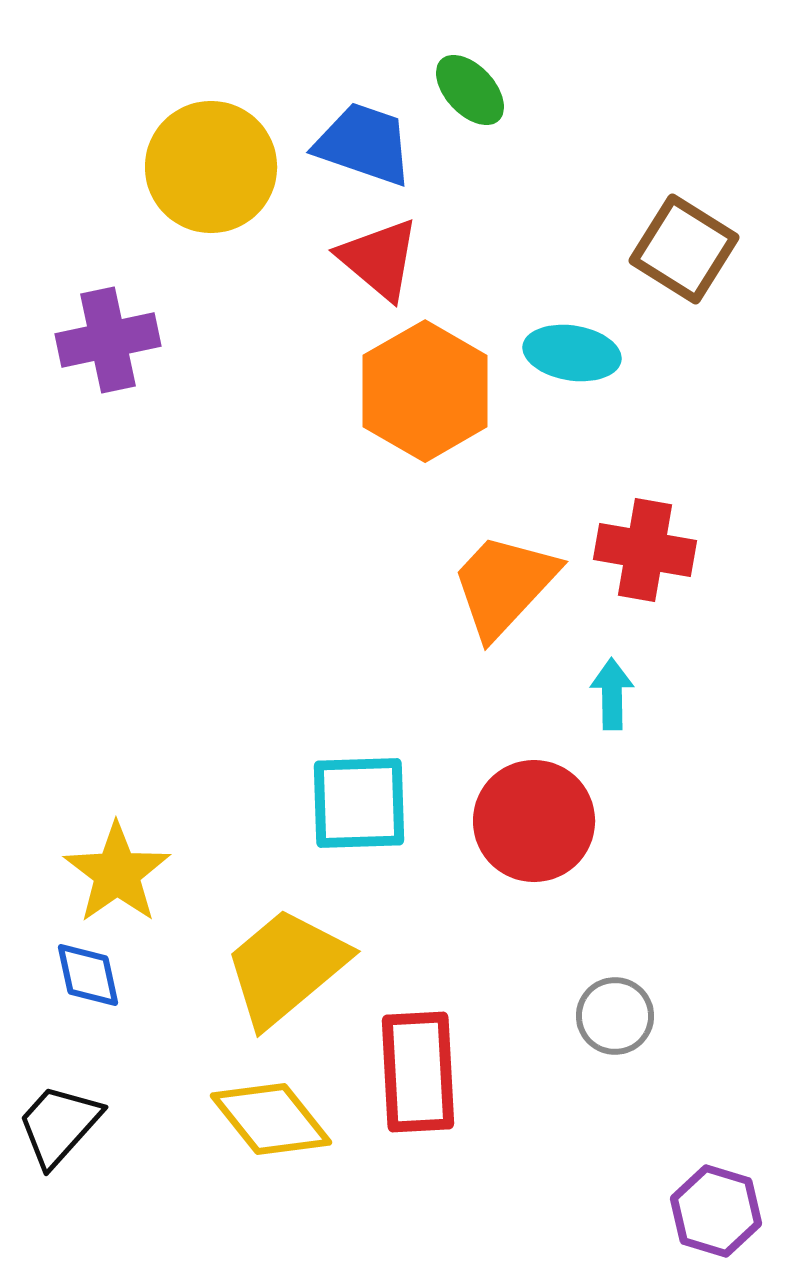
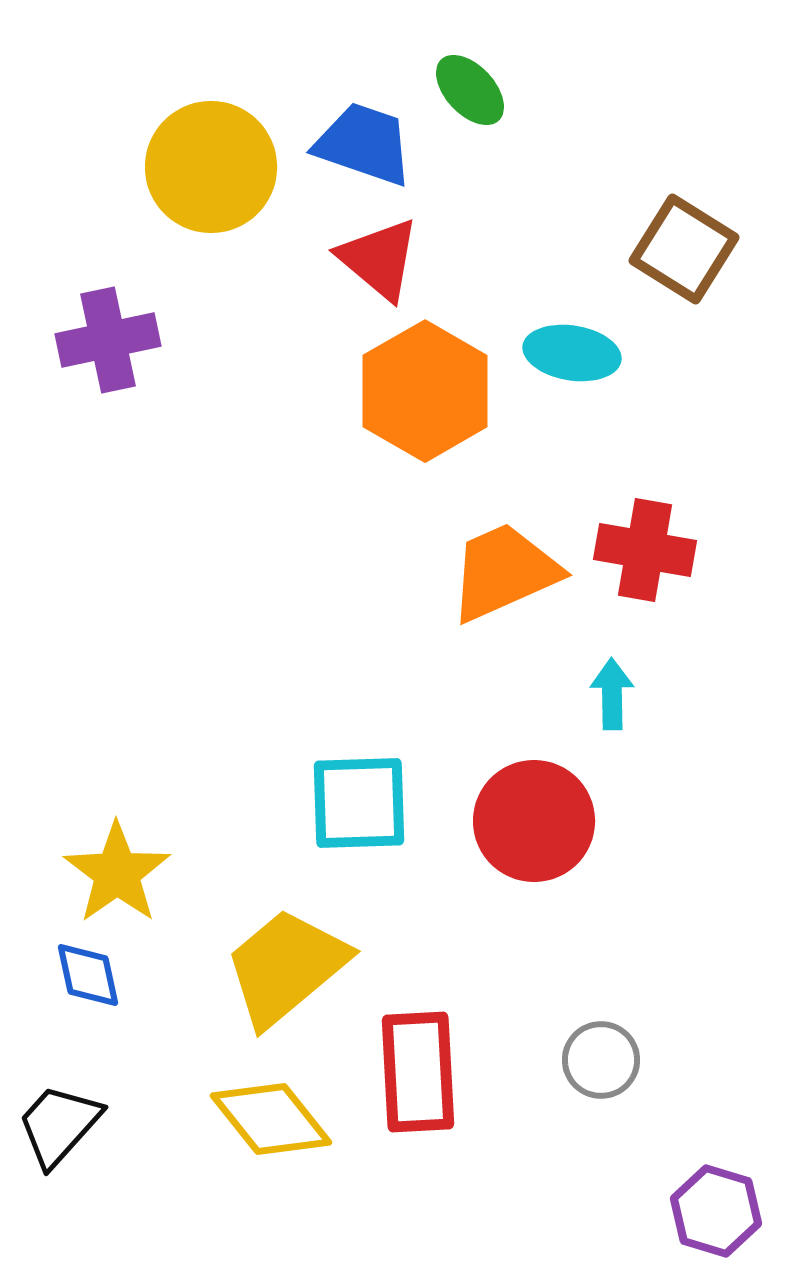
orange trapezoid: moved 13 px up; rotated 23 degrees clockwise
gray circle: moved 14 px left, 44 px down
